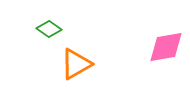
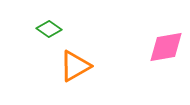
orange triangle: moved 1 px left, 2 px down
